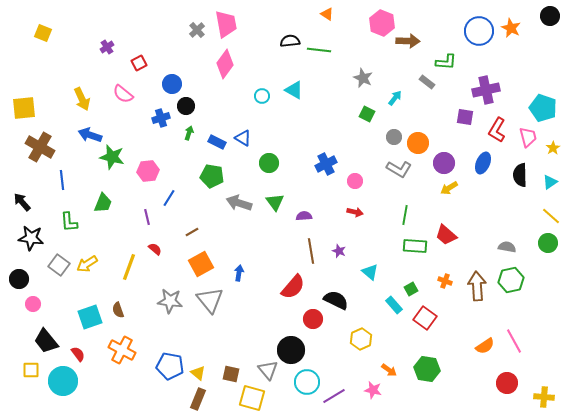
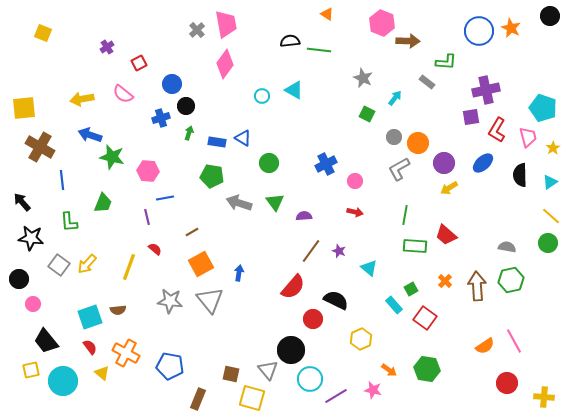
yellow arrow at (82, 99): rotated 105 degrees clockwise
purple square at (465, 117): moved 6 px right; rotated 18 degrees counterclockwise
blue rectangle at (217, 142): rotated 18 degrees counterclockwise
blue ellipse at (483, 163): rotated 25 degrees clockwise
gray L-shape at (399, 169): rotated 120 degrees clockwise
pink hexagon at (148, 171): rotated 10 degrees clockwise
blue line at (169, 198): moved 4 px left; rotated 48 degrees clockwise
brown line at (311, 251): rotated 45 degrees clockwise
yellow arrow at (87, 264): rotated 15 degrees counterclockwise
cyan triangle at (370, 272): moved 1 px left, 4 px up
orange cross at (445, 281): rotated 24 degrees clockwise
brown semicircle at (118, 310): rotated 77 degrees counterclockwise
orange cross at (122, 350): moved 4 px right, 3 px down
red semicircle at (78, 354): moved 12 px right, 7 px up
yellow square at (31, 370): rotated 12 degrees counterclockwise
yellow triangle at (198, 373): moved 96 px left
cyan circle at (307, 382): moved 3 px right, 3 px up
purple line at (334, 396): moved 2 px right
